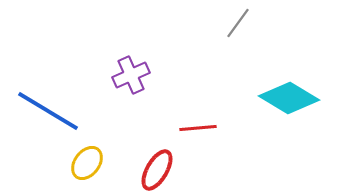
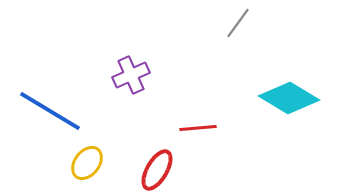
blue line: moved 2 px right
